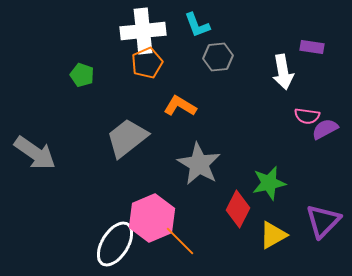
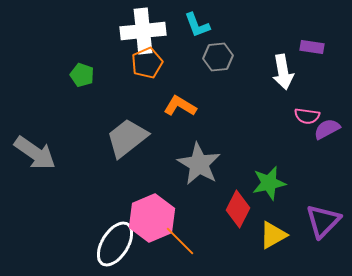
purple semicircle: moved 2 px right
